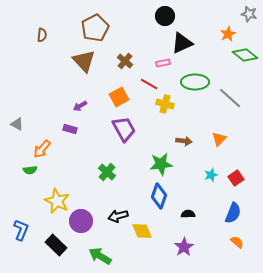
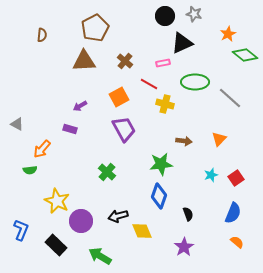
gray star: moved 55 px left
brown triangle: rotated 50 degrees counterclockwise
black semicircle: rotated 72 degrees clockwise
